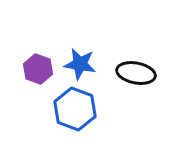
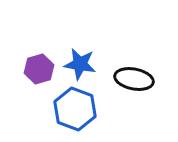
purple hexagon: moved 1 px right; rotated 24 degrees clockwise
black ellipse: moved 2 px left, 6 px down
